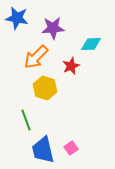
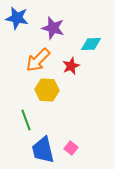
purple star: rotated 20 degrees clockwise
orange arrow: moved 2 px right, 3 px down
yellow hexagon: moved 2 px right, 2 px down; rotated 15 degrees counterclockwise
pink square: rotated 16 degrees counterclockwise
